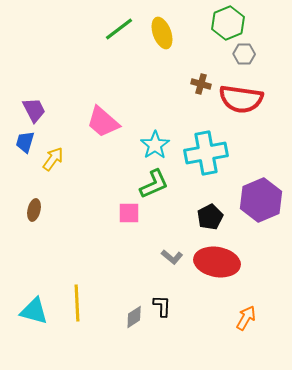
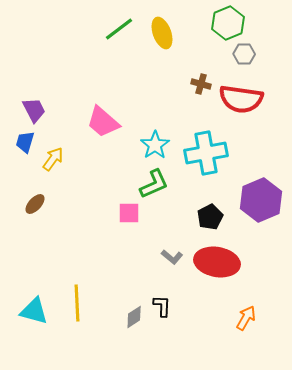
brown ellipse: moved 1 px right, 6 px up; rotated 30 degrees clockwise
